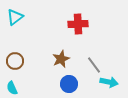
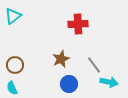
cyan triangle: moved 2 px left, 1 px up
brown circle: moved 4 px down
